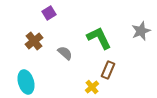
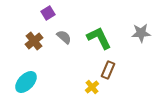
purple square: moved 1 px left
gray star: moved 2 px down; rotated 18 degrees clockwise
gray semicircle: moved 1 px left, 16 px up
cyan ellipse: rotated 60 degrees clockwise
